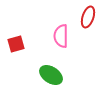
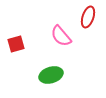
pink semicircle: rotated 40 degrees counterclockwise
green ellipse: rotated 50 degrees counterclockwise
